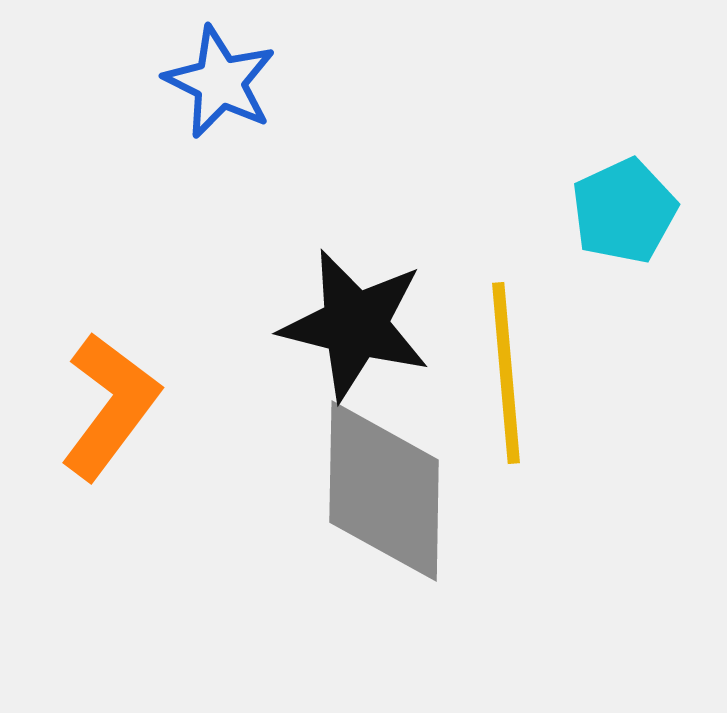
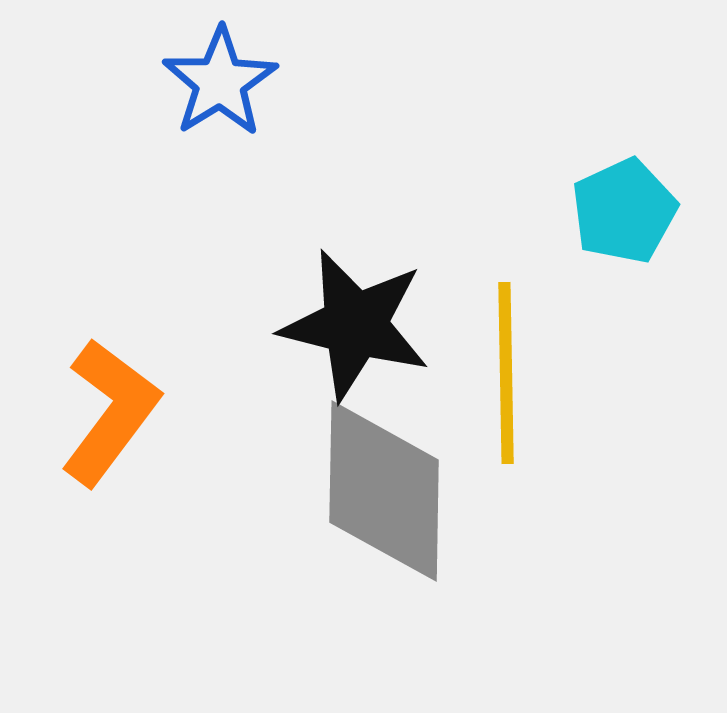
blue star: rotated 14 degrees clockwise
yellow line: rotated 4 degrees clockwise
orange L-shape: moved 6 px down
